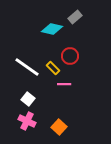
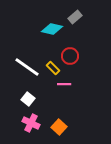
pink cross: moved 4 px right, 2 px down
